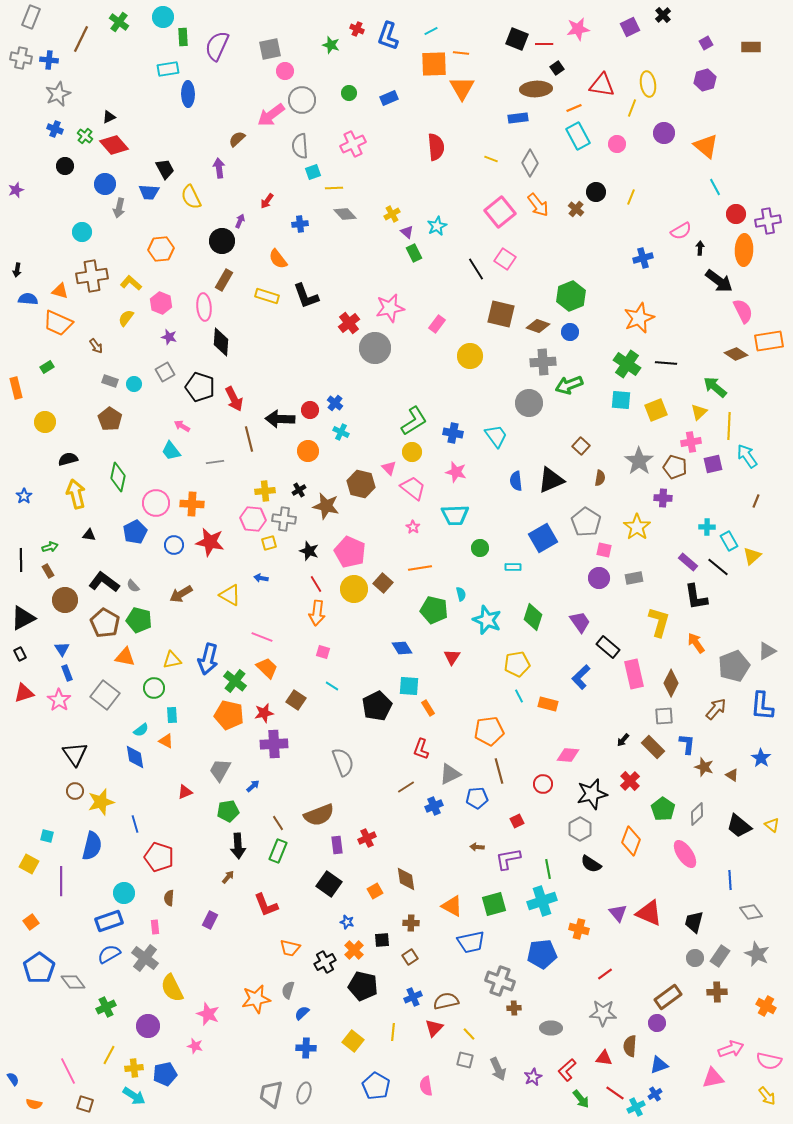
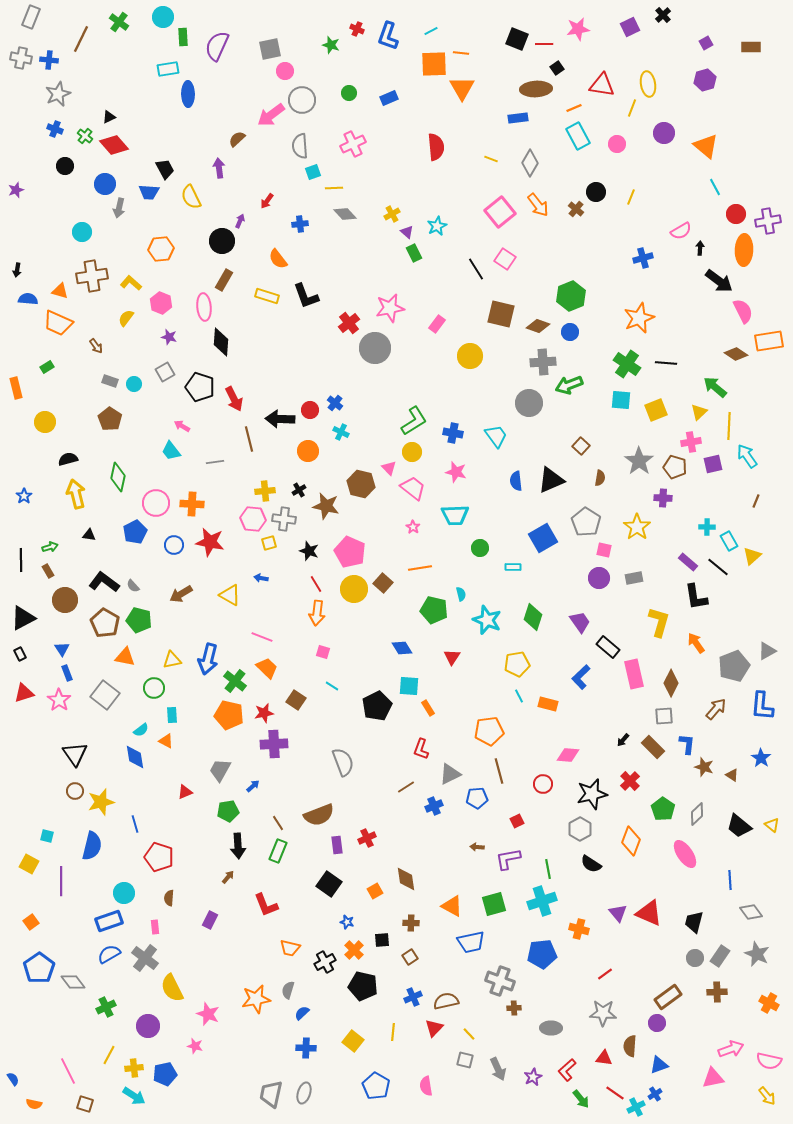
orange cross at (766, 1006): moved 3 px right, 3 px up
